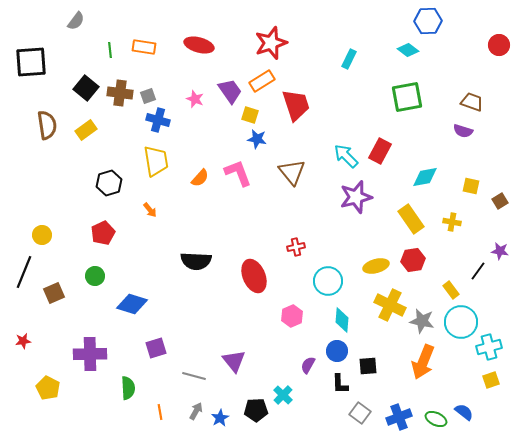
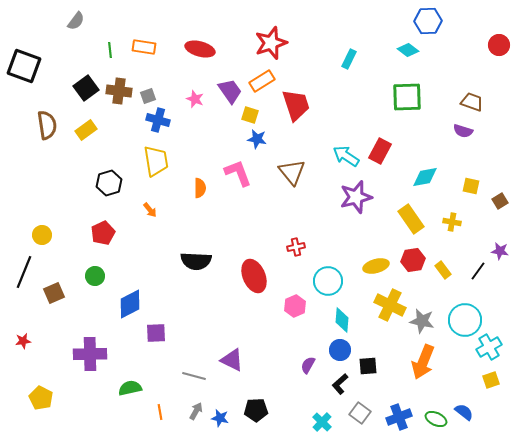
red ellipse at (199, 45): moved 1 px right, 4 px down
black square at (31, 62): moved 7 px left, 4 px down; rotated 24 degrees clockwise
black square at (86, 88): rotated 15 degrees clockwise
brown cross at (120, 93): moved 1 px left, 2 px up
green square at (407, 97): rotated 8 degrees clockwise
cyan arrow at (346, 156): rotated 12 degrees counterclockwise
orange semicircle at (200, 178): moved 10 px down; rotated 42 degrees counterclockwise
yellow rectangle at (451, 290): moved 8 px left, 20 px up
blue diamond at (132, 304): moved 2 px left; rotated 44 degrees counterclockwise
pink hexagon at (292, 316): moved 3 px right, 10 px up
cyan circle at (461, 322): moved 4 px right, 2 px up
cyan cross at (489, 347): rotated 15 degrees counterclockwise
purple square at (156, 348): moved 15 px up; rotated 15 degrees clockwise
blue circle at (337, 351): moved 3 px right, 1 px up
purple triangle at (234, 361): moved 2 px left, 1 px up; rotated 25 degrees counterclockwise
black L-shape at (340, 384): rotated 50 degrees clockwise
yellow pentagon at (48, 388): moved 7 px left, 10 px down
green semicircle at (128, 388): moved 2 px right; rotated 100 degrees counterclockwise
cyan cross at (283, 395): moved 39 px right, 27 px down
blue star at (220, 418): rotated 30 degrees counterclockwise
